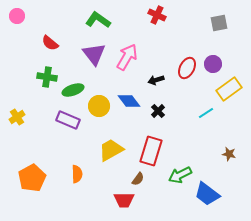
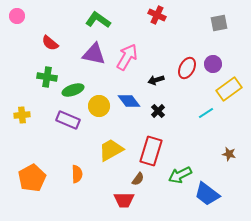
purple triangle: rotated 40 degrees counterclockwise
yellow cross: moved 5 px right, 2 px up; rotated 28 degrees clockwise
